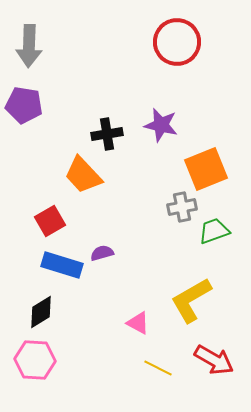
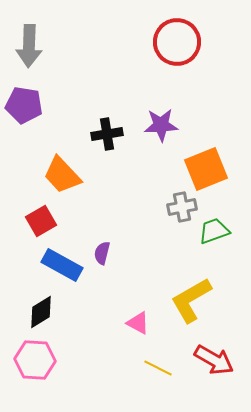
purple star: rotated 16 degrees counterclockwise
orange trapezoid: moved 21 px left
red square: moved 9 px left
purple semicircle: rotated 60 degrees counterclockwise
blue rectangle: rotated 12 degrees clockwise
